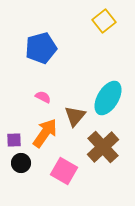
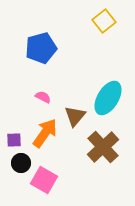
pink square: moved 20 px left, 9 px down
